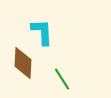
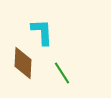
green line: moved 6 px up
